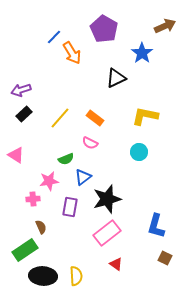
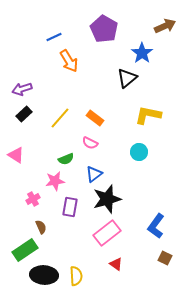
blue line: rotated 21 degrees clockwise
orange arrow: moved 3 px left, 8 px down
black triangle: moved 11 px right; rotated 15 degrees counterclockwise
purple arrow: moved 1 px right, 1 px up
yellow L-shape: moved 3 px right, 1 px up
blue triangle: moved 11 px right, 3 px up
pink star: moved 6 px right
pink cross: rotated 24 degrees counterclockwise
blue L-shape: rotated 20 degrees clockwise
black ellipse: moved 1 px right, 1 px up
